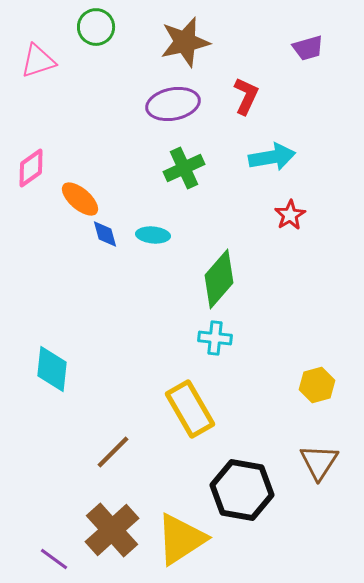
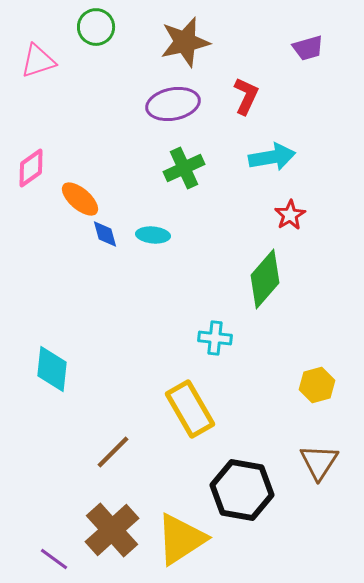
green diamond: moved 46 px right
